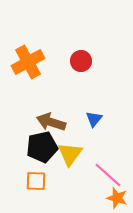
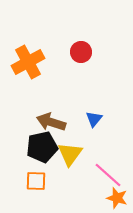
red circle: moved 9 px up
